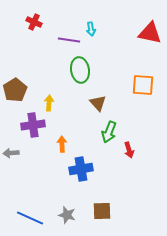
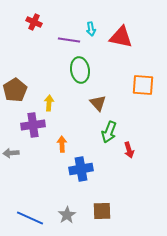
red triangle: moved 29 px left, 4 px down
gray star: rotated 24 degrees clockwise
